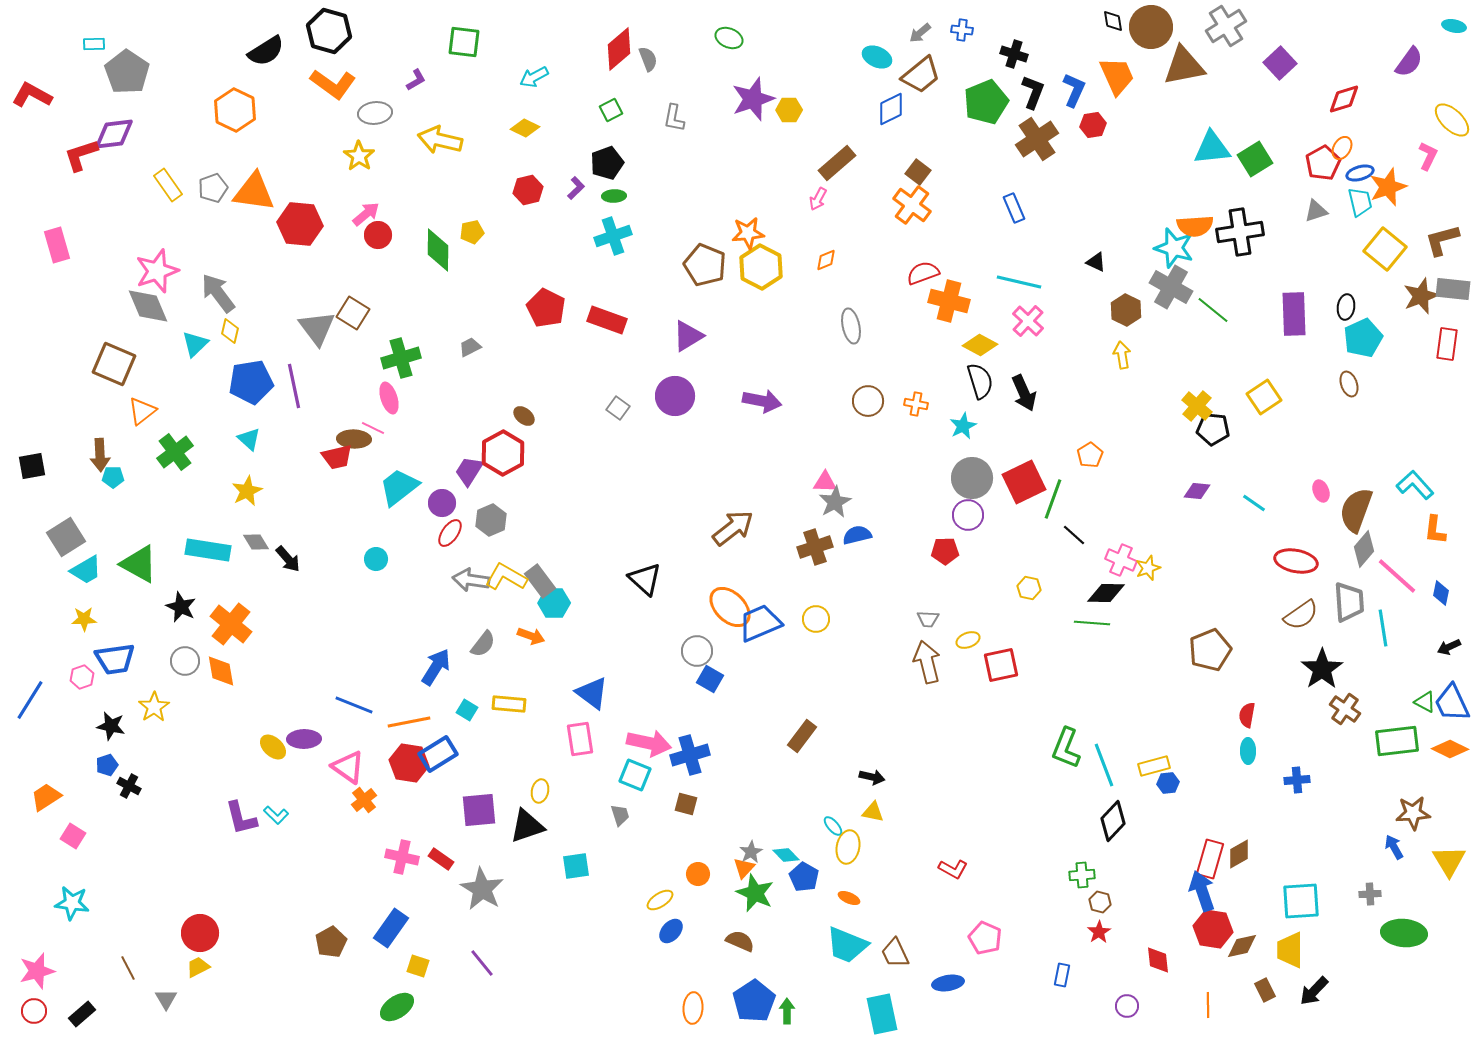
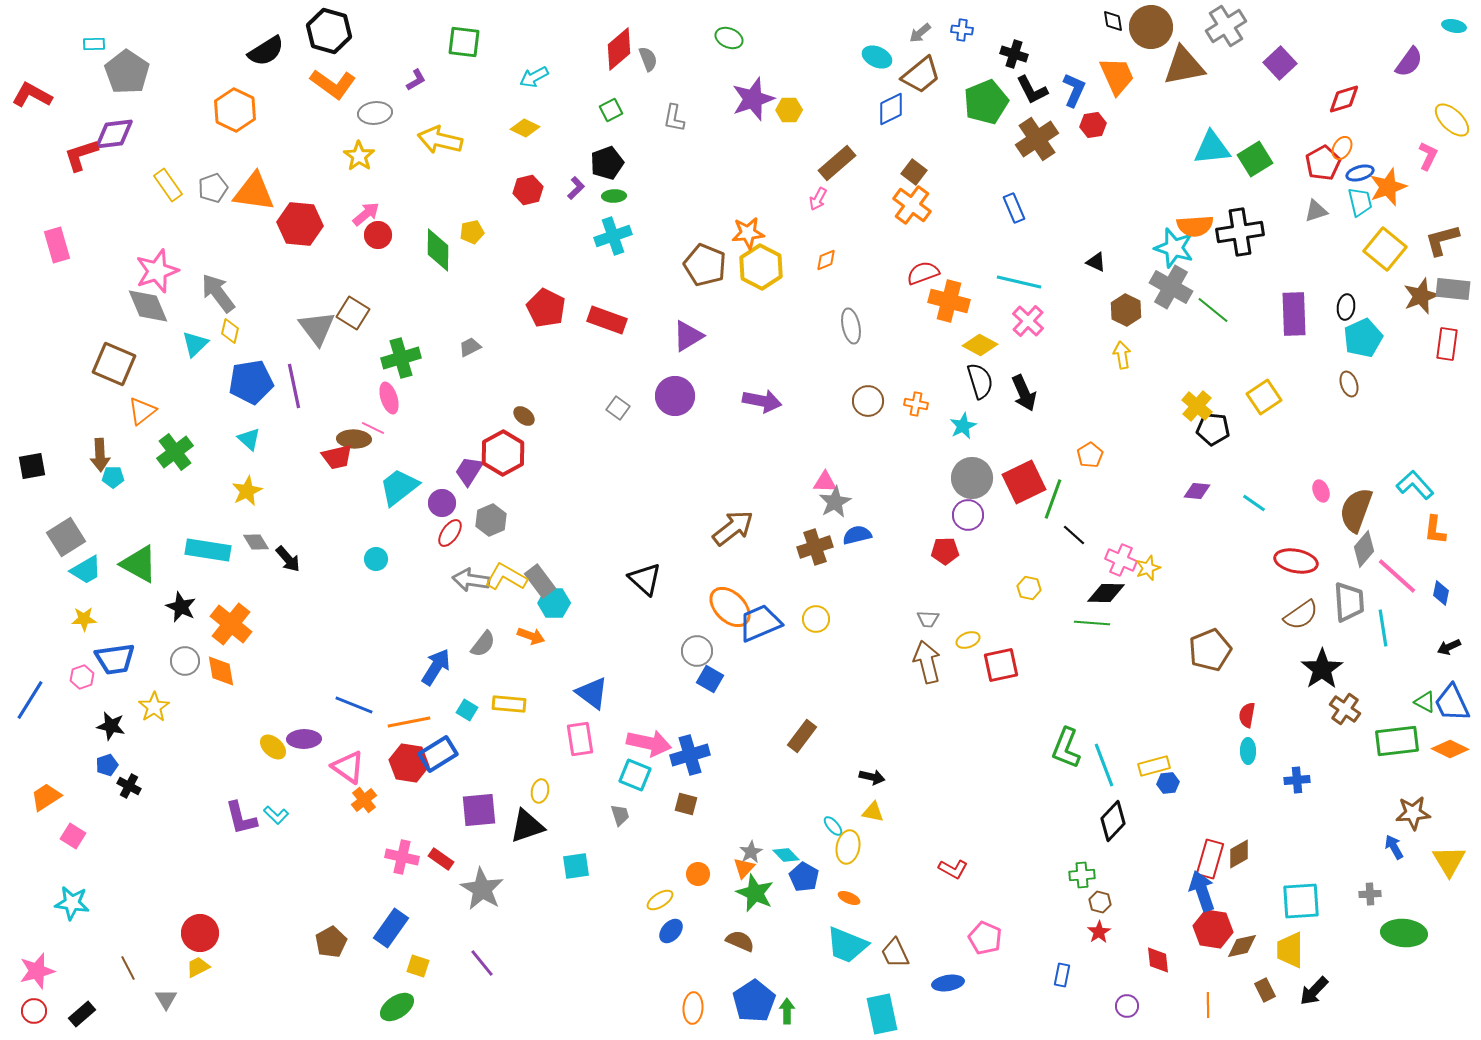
black L-shape at (1033, 92): moved 1 px left, 2 px up; rotated 132 degrees clockwise
brown square at (918, 172): moved 4 px left
